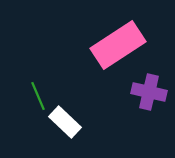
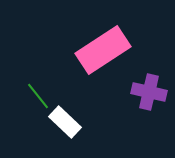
pink rectangle: moved 15 px left, 5 px down
green line: rotated 16 degrees counterclockwise
